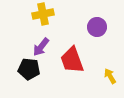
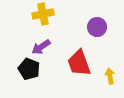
purple arrow: rotated 18 degrees clockwise
red trapezoid: moved 7 px right, 3 px down
black pentagon: rotated 15 degrees clockwise
yellow arrow: rotated 21 degrees clockwise
